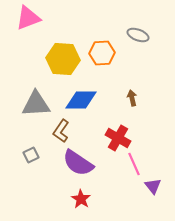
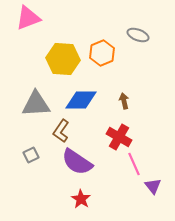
orange hexagon: rotated 20 degrees counterclockwise
brown arrow: moved 8 px left, 3 px down
red cross: moved 1 px right, 1 px up
purple semicircle: moved 1 px left, 1 px up
